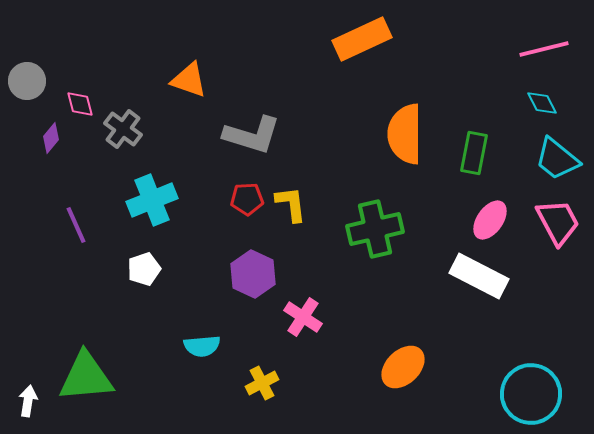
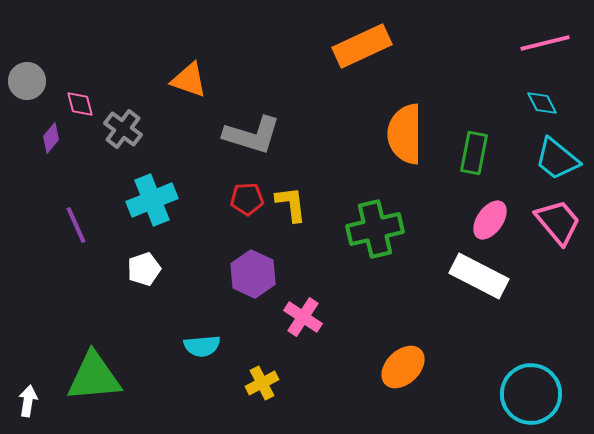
orange rectangle: moved 7 px down
pink line: moved 1 px right, 6 px up
pink trapezoid: rotated 12 degrees counterclockwise
green triangle: moved 8 px right
